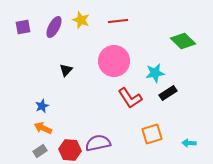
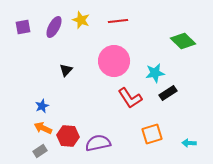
red hexagon: moved 2 px left, 14 px up
